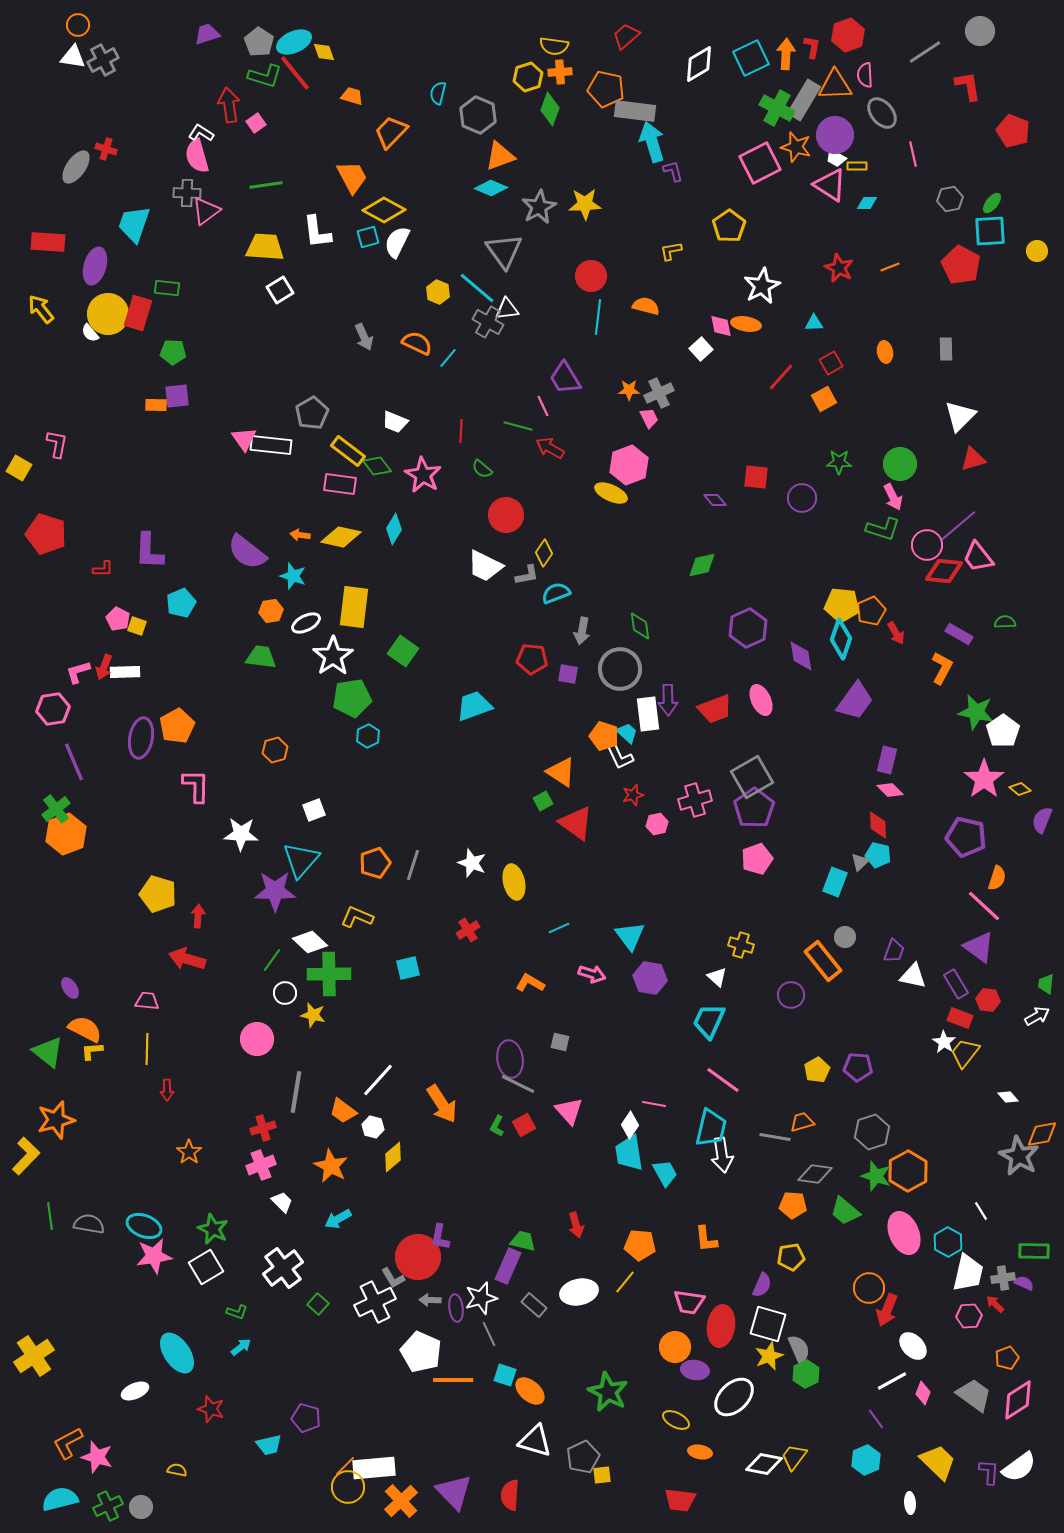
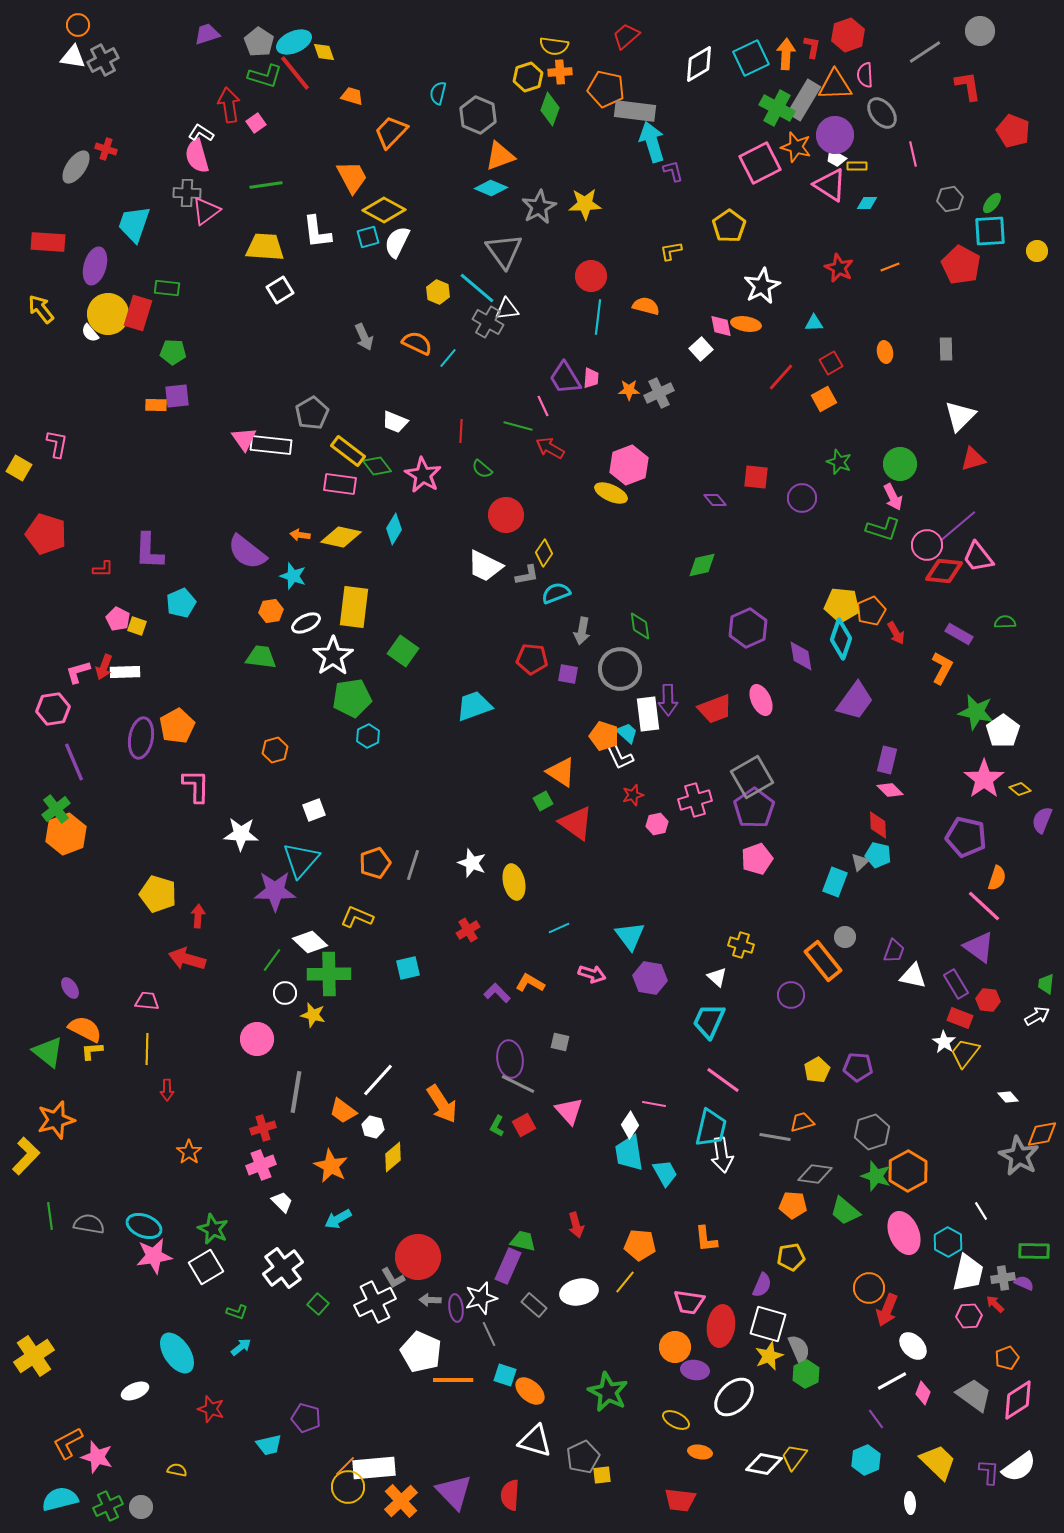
pink trapezoid at (649, 418): moved 58 px left, 40 px up; rotated 30 degrees clockwise
green star at (839, 462): rotated 20 degrees clockwise
purple L-shape at (440, 1237): moved 57 px right, 244 px up; rotated 124 degrees clockwise
